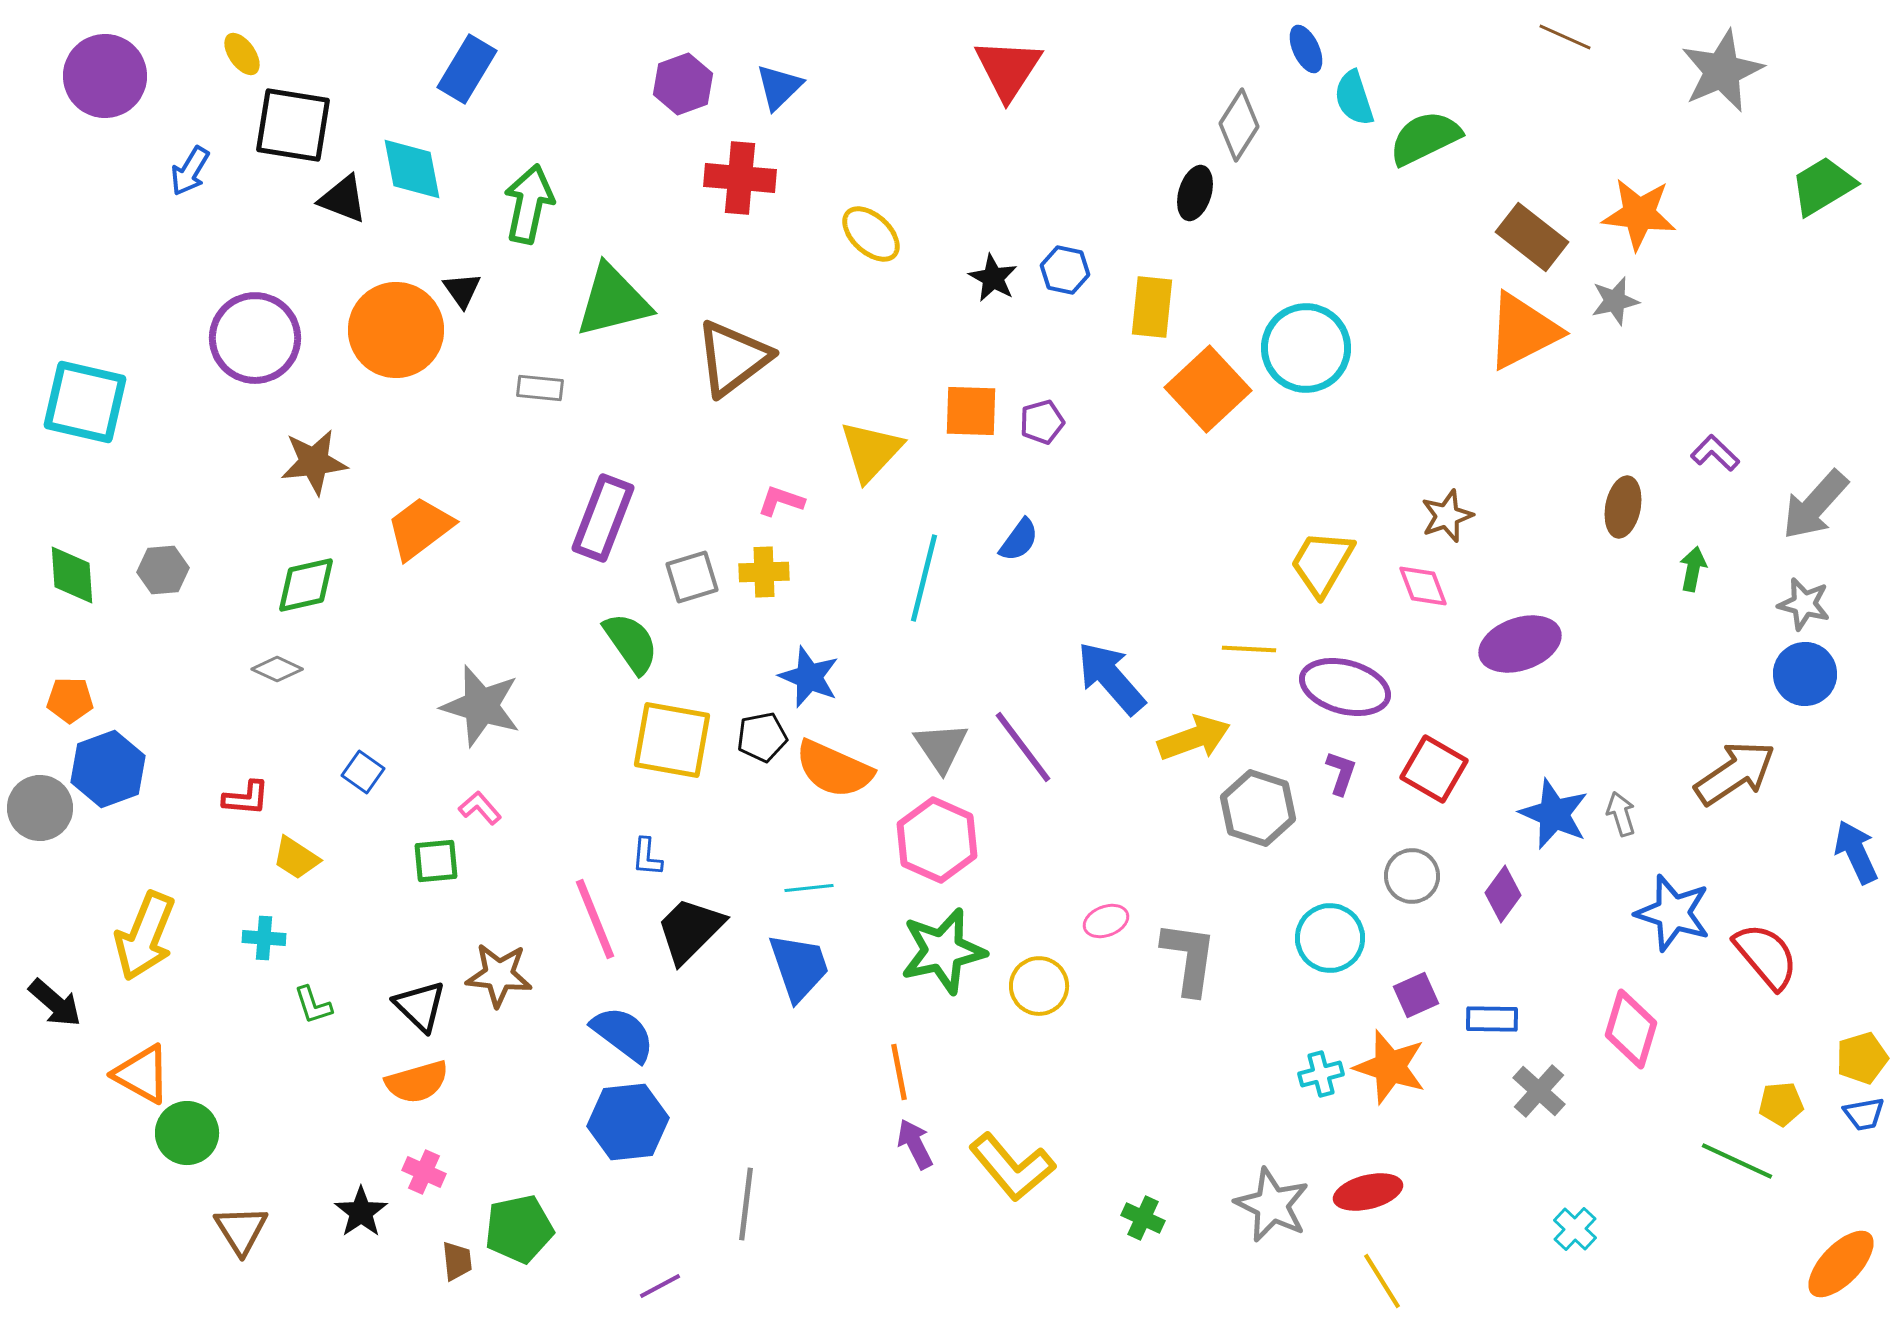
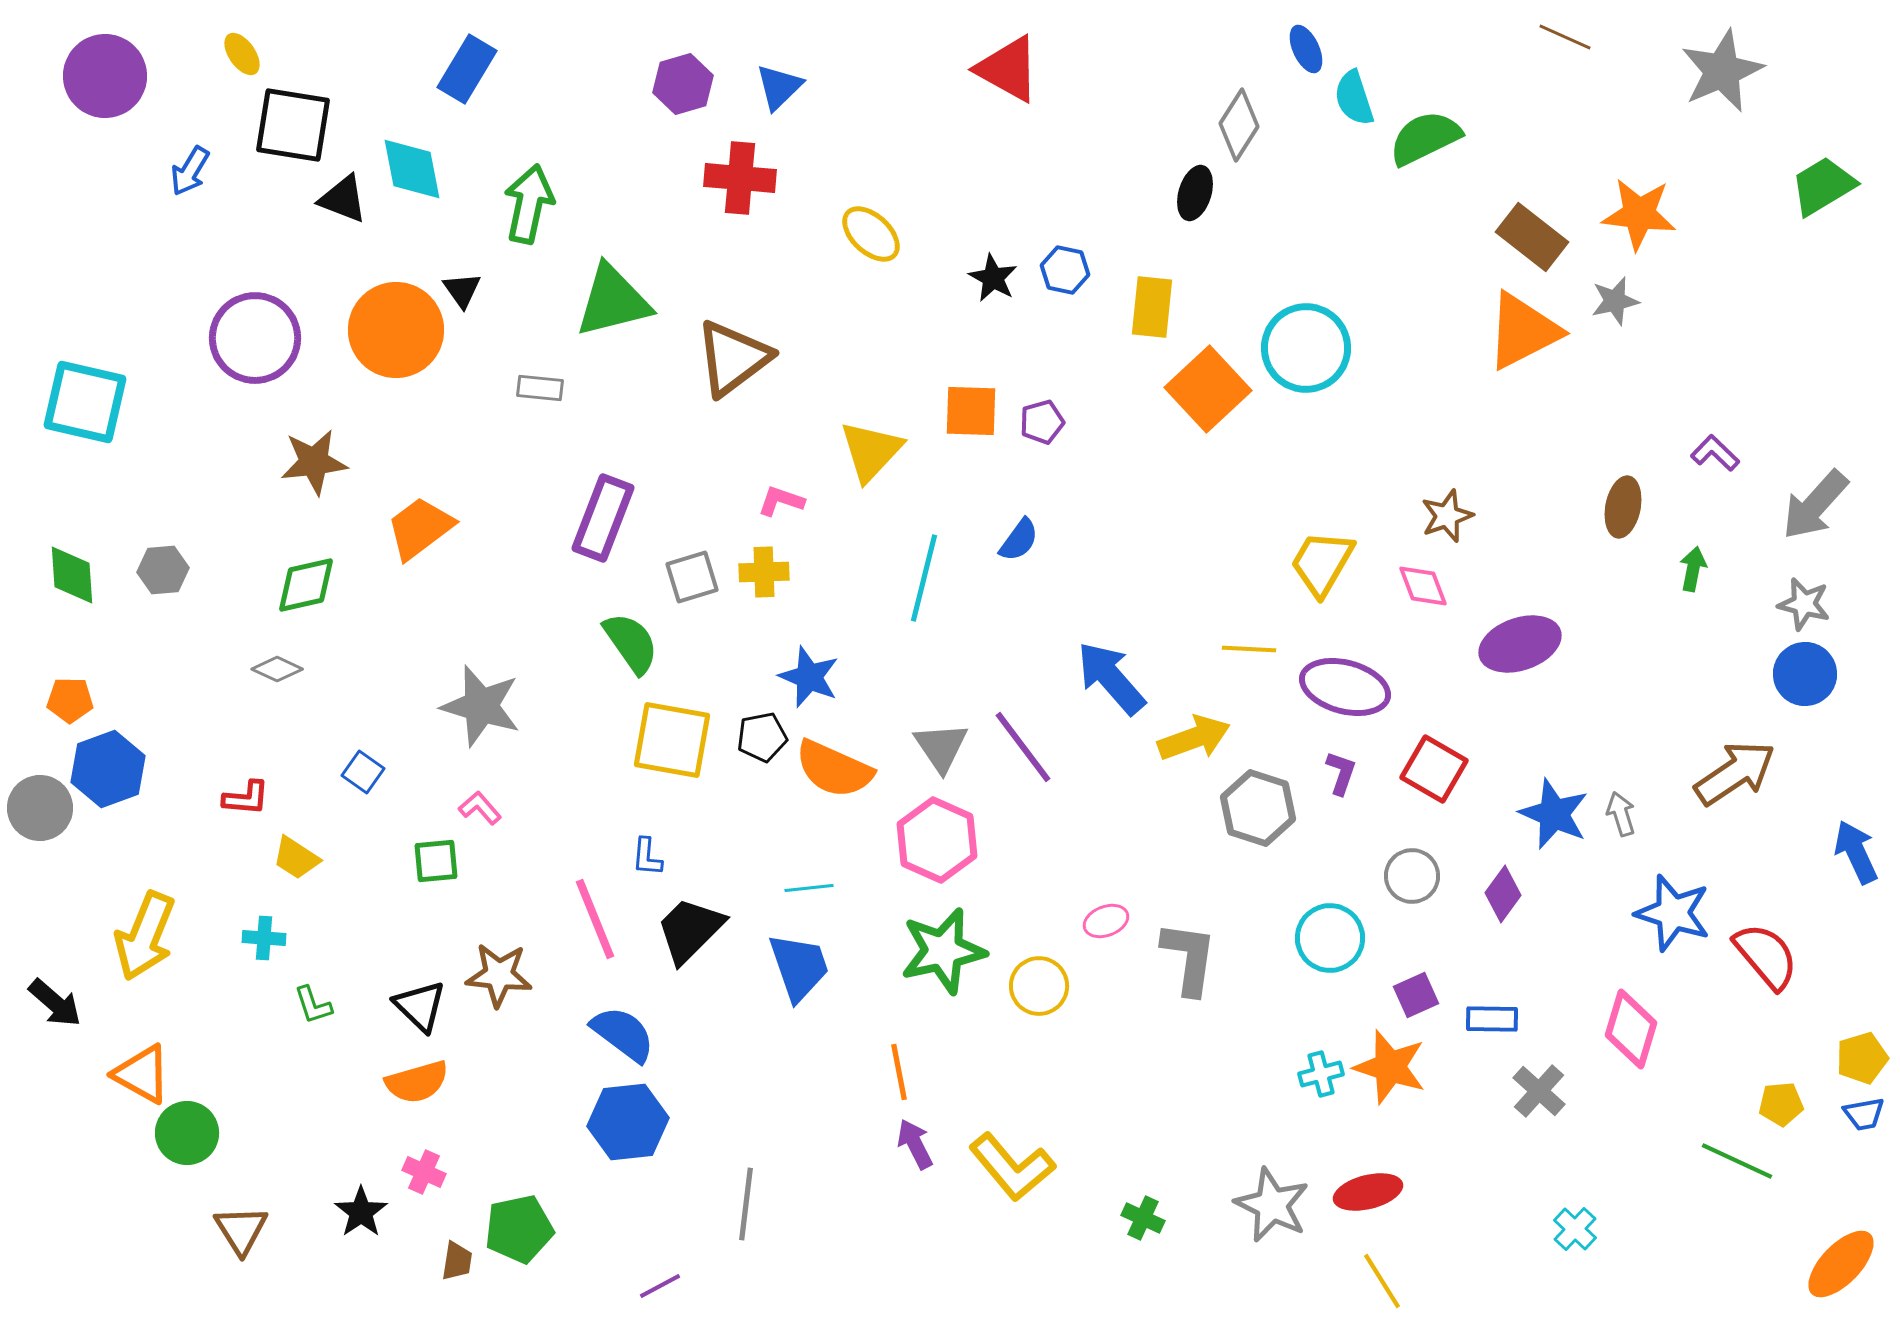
red triangle at (1008, 69): rotated 34 degrees counterclockwise
purple hexagon at (683, 84): rotated 4 degrees clockwise
brown trapezoid at (457, 1261): rotated 15 degrees clockwise
